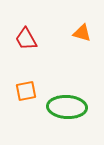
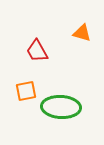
red trapezoid: moved 11 px right, 12 px down
green ellipse: moved 6 px left
